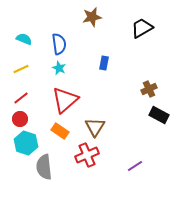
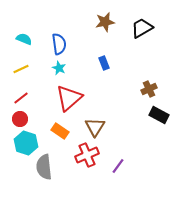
brown star: moved 13 px right, 5 px down
blue rectangle: rotated 32 degrees counterclockwise
red triangle: moved 4 px right, 2 px up
purple line: moved 17 px left; rotated 21 degrees counterclockwise
